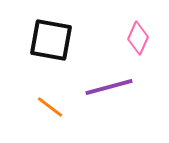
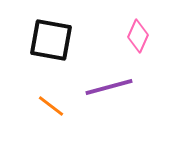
pink diamond: moved 2 px up
orange line: moved 1 px right, 1 px up
